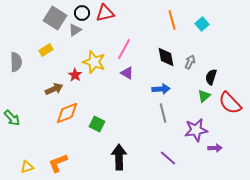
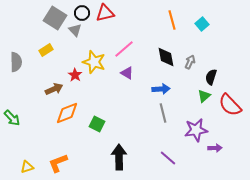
gray triangle: rotated 40 degrees counterclockwise
pink line: rotated 20 degrees clockwise
red semicircle: moved 2 px down
